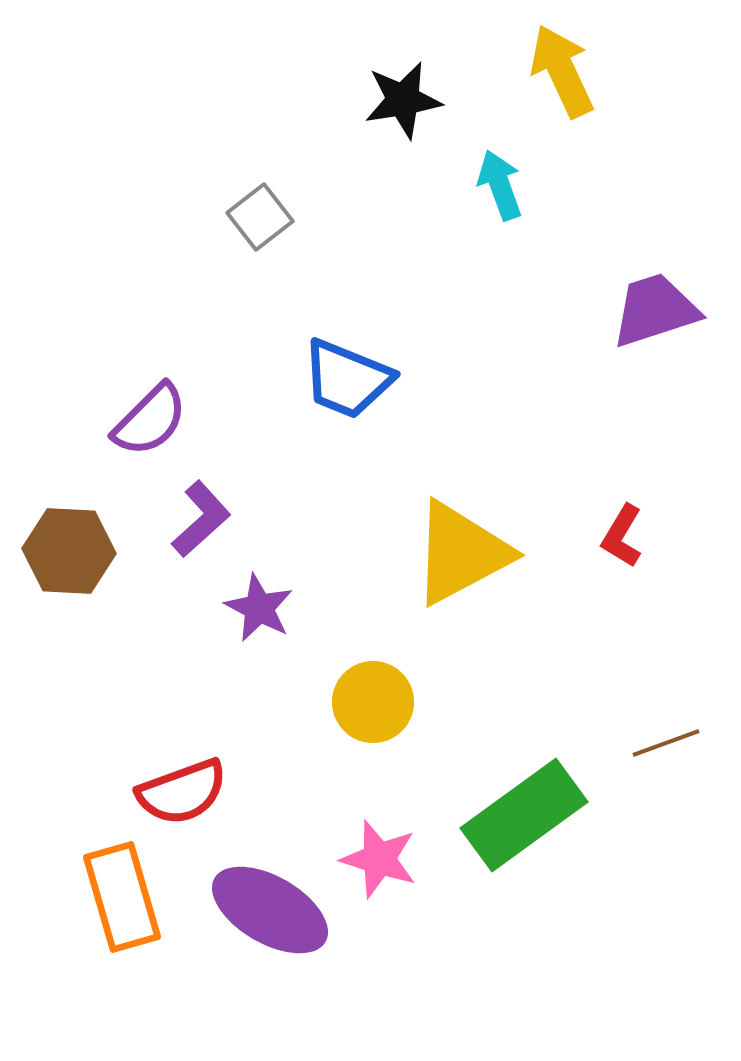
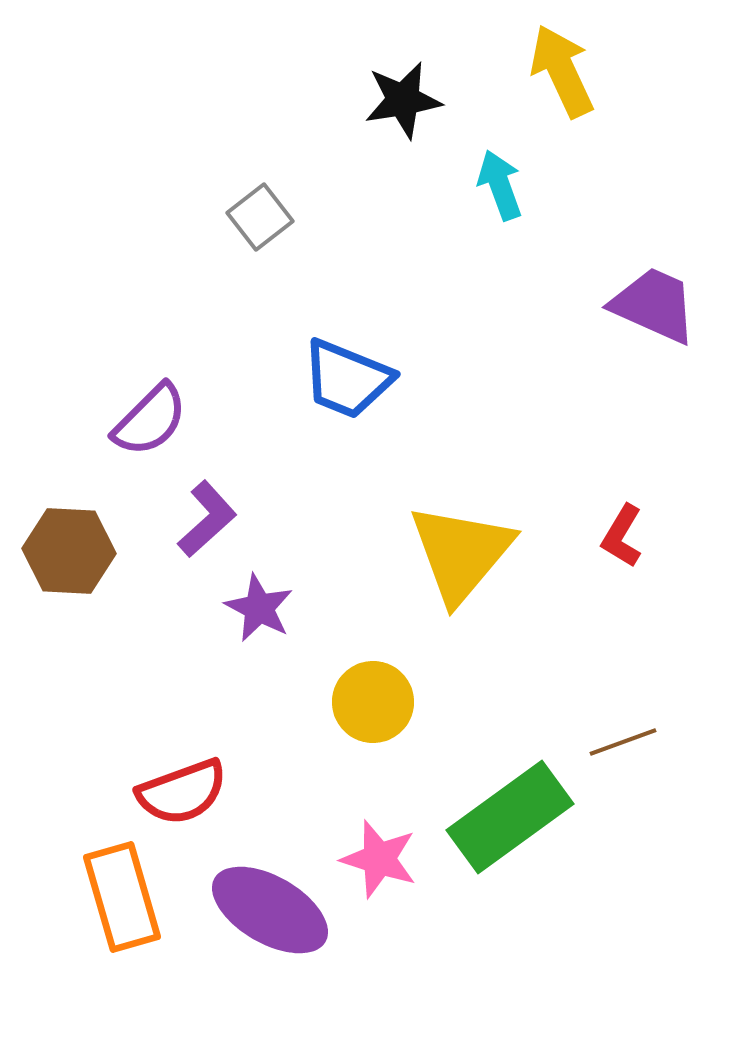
purple trapezoid: moved 1 px left, 5 px up; rotated 42 degrees clockwise
purple L-shape: moved 6 px right
yellow triangle: rotated 22 degrees counterclockwise
brown line: moved 43 px left, 1 px up
green rectangle: moved 14 px left, 2 px down
